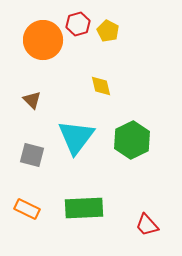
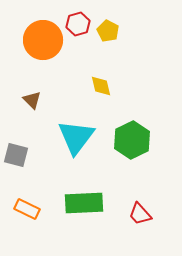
gray square: moved 16 px left
green rectangle: moved 5 px up
red trapezoid: moved 7 px left, 11 px up
